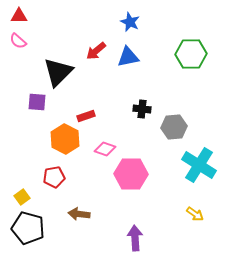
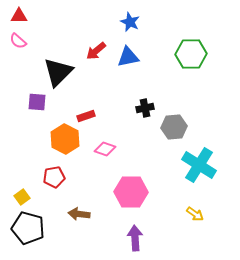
black cross: moved 3 px right, 1 px up; rotated 18 degrees counterclockwise
pink hexagon: moved 18 px down
